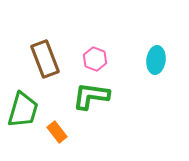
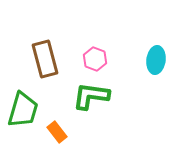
brown rectangle: rotated 6 degrees clockwise
